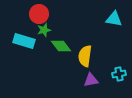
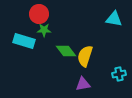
green star: rotated 16 degrees clockwise
green diamond: moved 5 px right, 5 px down
yellow semicircle: rotated 10 degrees clockwise
purple triangle: moved 8 px left, 4 px down
